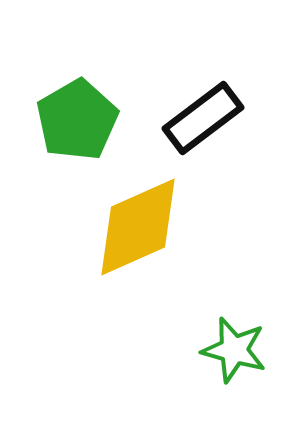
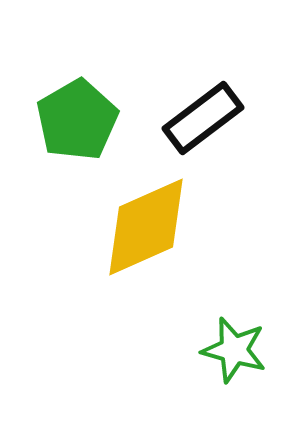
yellow diamond: moved 8 px right
